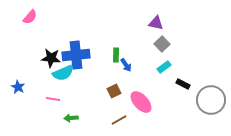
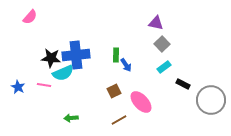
pink line: moved 9 px left, 14 px up
